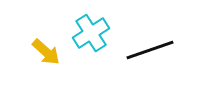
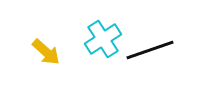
cyan cross: moved 12 px right, 6 px down
